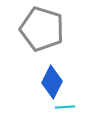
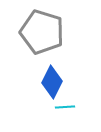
gray pentagon: moved 3 px down
